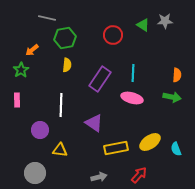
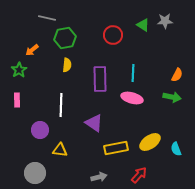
green star: moved 2 px left
orange semicircle: rotated 24 degrees clockwise
purple rectangle: rotated 35 degrees counterclockwise
